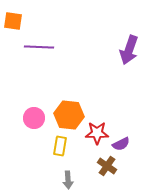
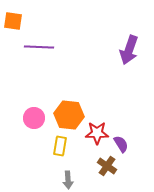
purple semicircle: rotated 96 degrees counterclockwise
